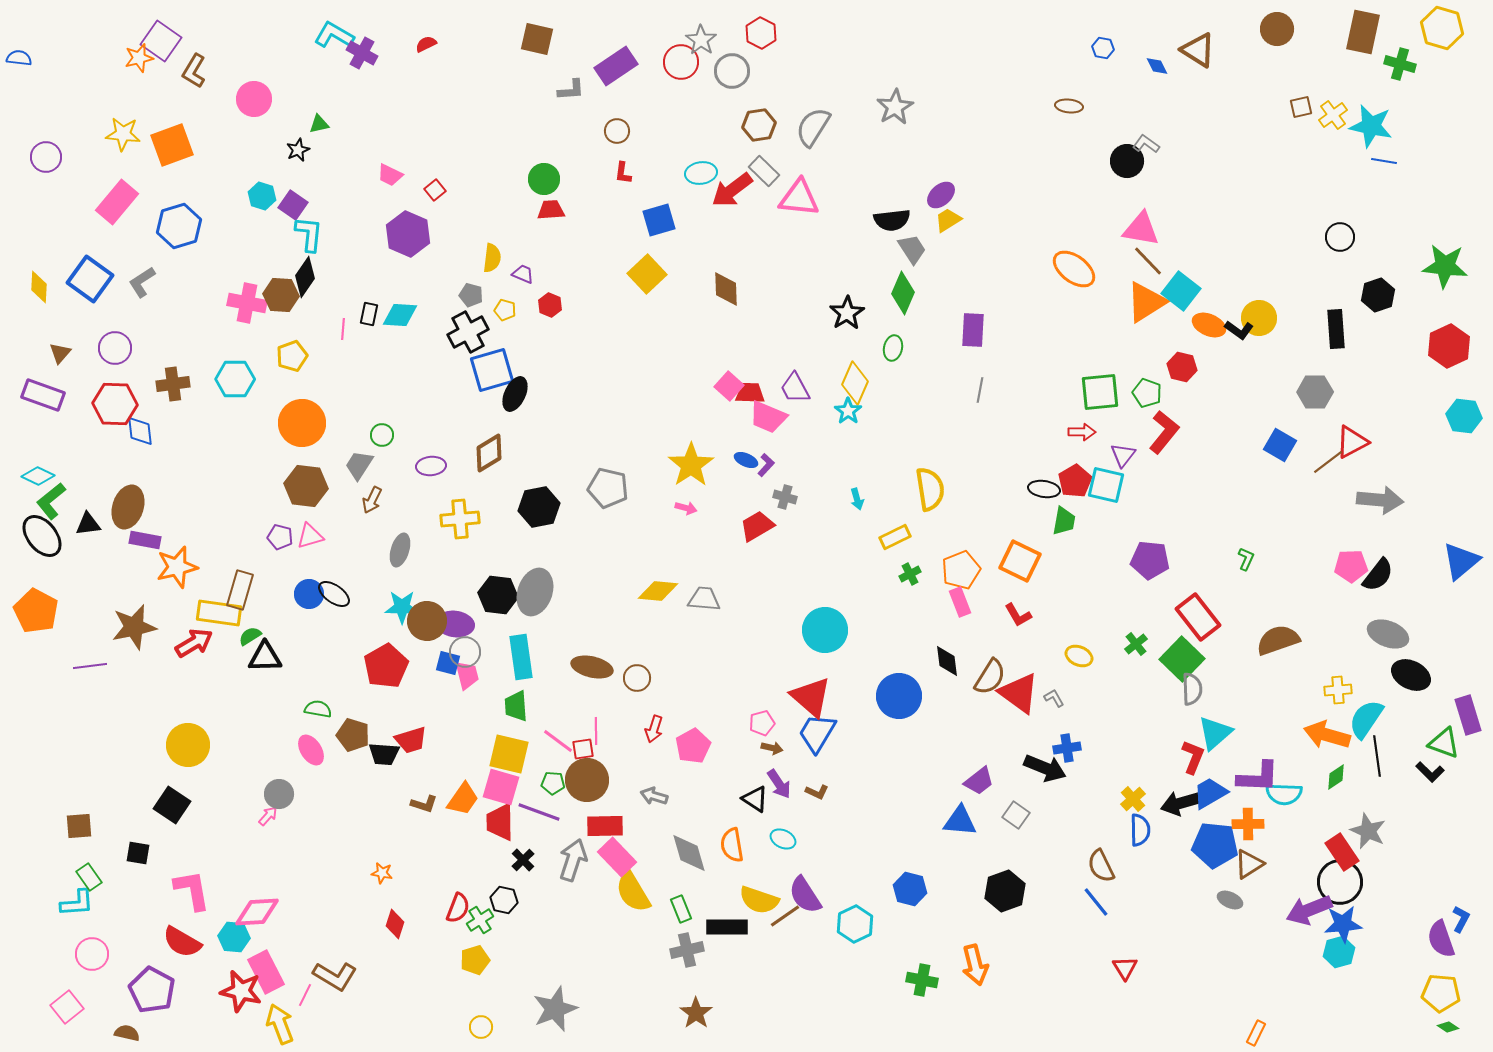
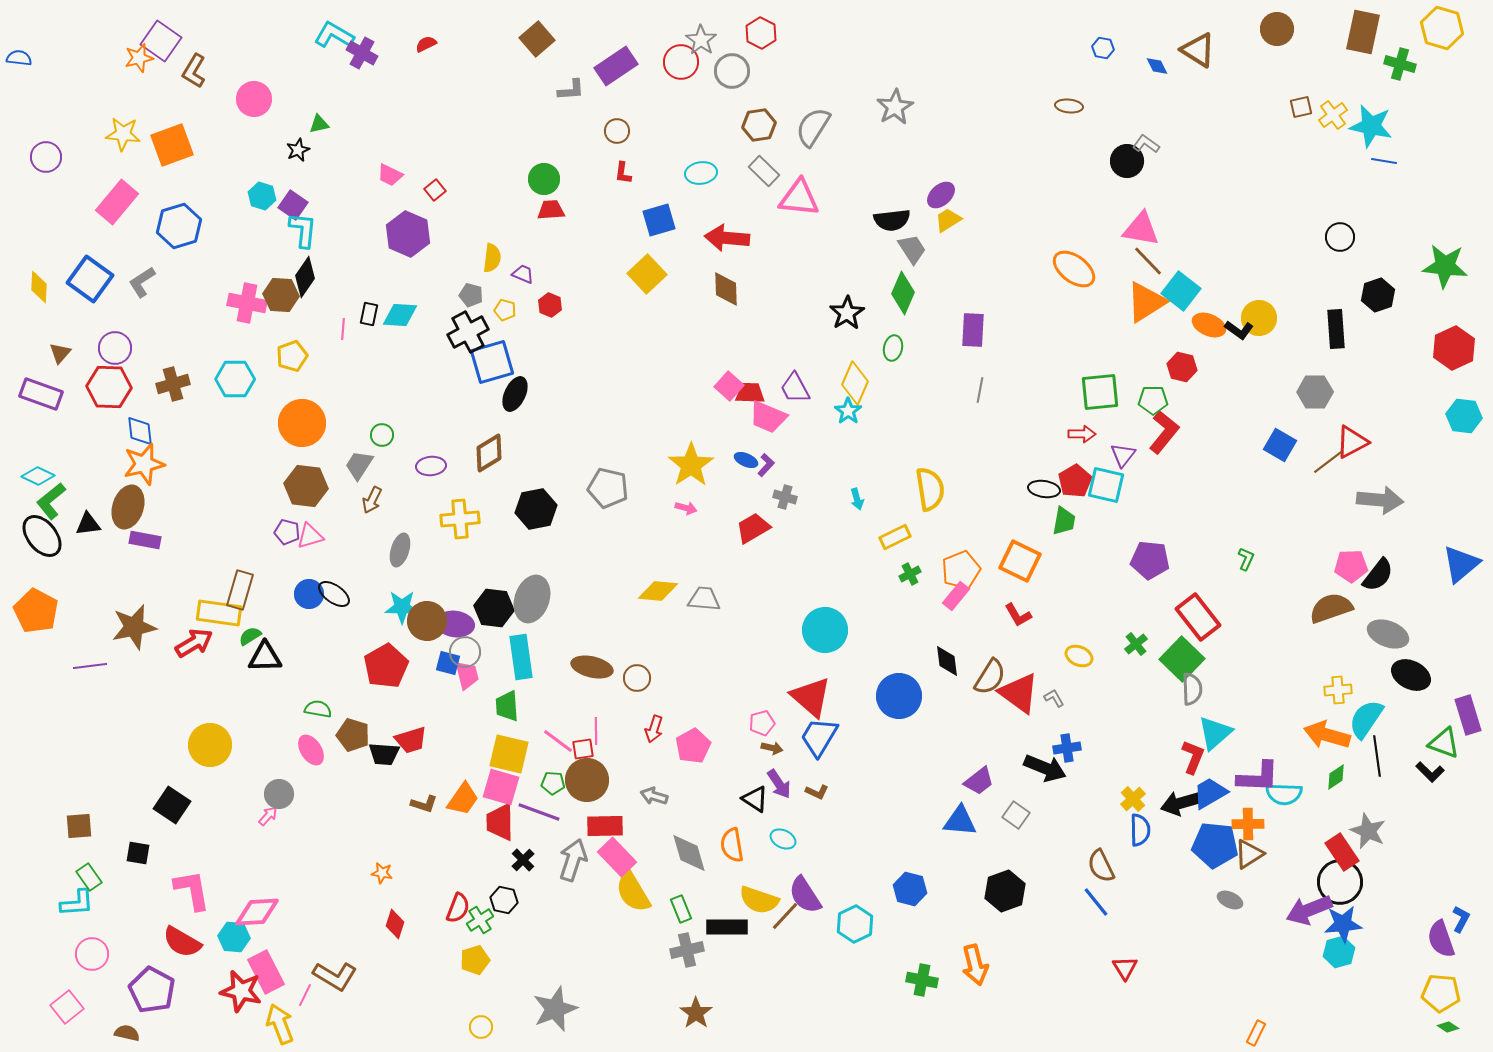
brown square at (537, 39): rotated 36 degrees clockwise
red arrow at (732, 190): moved 5 px left, 48 px down; rotated 42 degrees clockwise
cyan L-shape at (309, 234): moved 6 px left, 4 px up
red hexagon at (1449, 346): moved 5 px right, 2 px down
blue square at (492, 370): moved 8 px up
brown cross at (173, 384): rotated 8 degrees counterclockwise
green pentagon at (1147, 393): moved 6 px right, 7 px down; rotated 20 degrees counterclockwise
purple rectangle at (43, 395): moved 2 px left, 1 px up
red hexagon at (115, 404): moved 6 px left, 17 px up
red arrow at (1082, 432): moved 2 px down
black hexagon at (539, 507): moved 3 px left, 2 px down
red trapezoid at (757, 526): moved 4 px left, 2 px down
purple pentagon at (280, 537): moved 7 px right, 5 px up
blue triangle at (1461, 561): moved 3 px down
orange star at (177, 567): moved 33 px left, 103 px up
gray ellipse at (535, 592): moved 3 px left, 7 px down
black hexagon at (498, 595): moved 4 px left, 13 px down
pink rectangle at (960, 602): moved 4 px left, 6 px up; rotated 60 degrees clockwise
brown semicircle at (1278, 640): moved 53 px right, 32 px up
green trapezoid at (516, 706): moved 9 px left
blue trapezoid at (817, 733): moved 2 px right, 4 px down
yellow circle at (188, 745): moved 22 px right
brown triangle at (1249, 864): moved 10 px up
brown line at (785, 916): rotated 12 degrees counterclockwise
